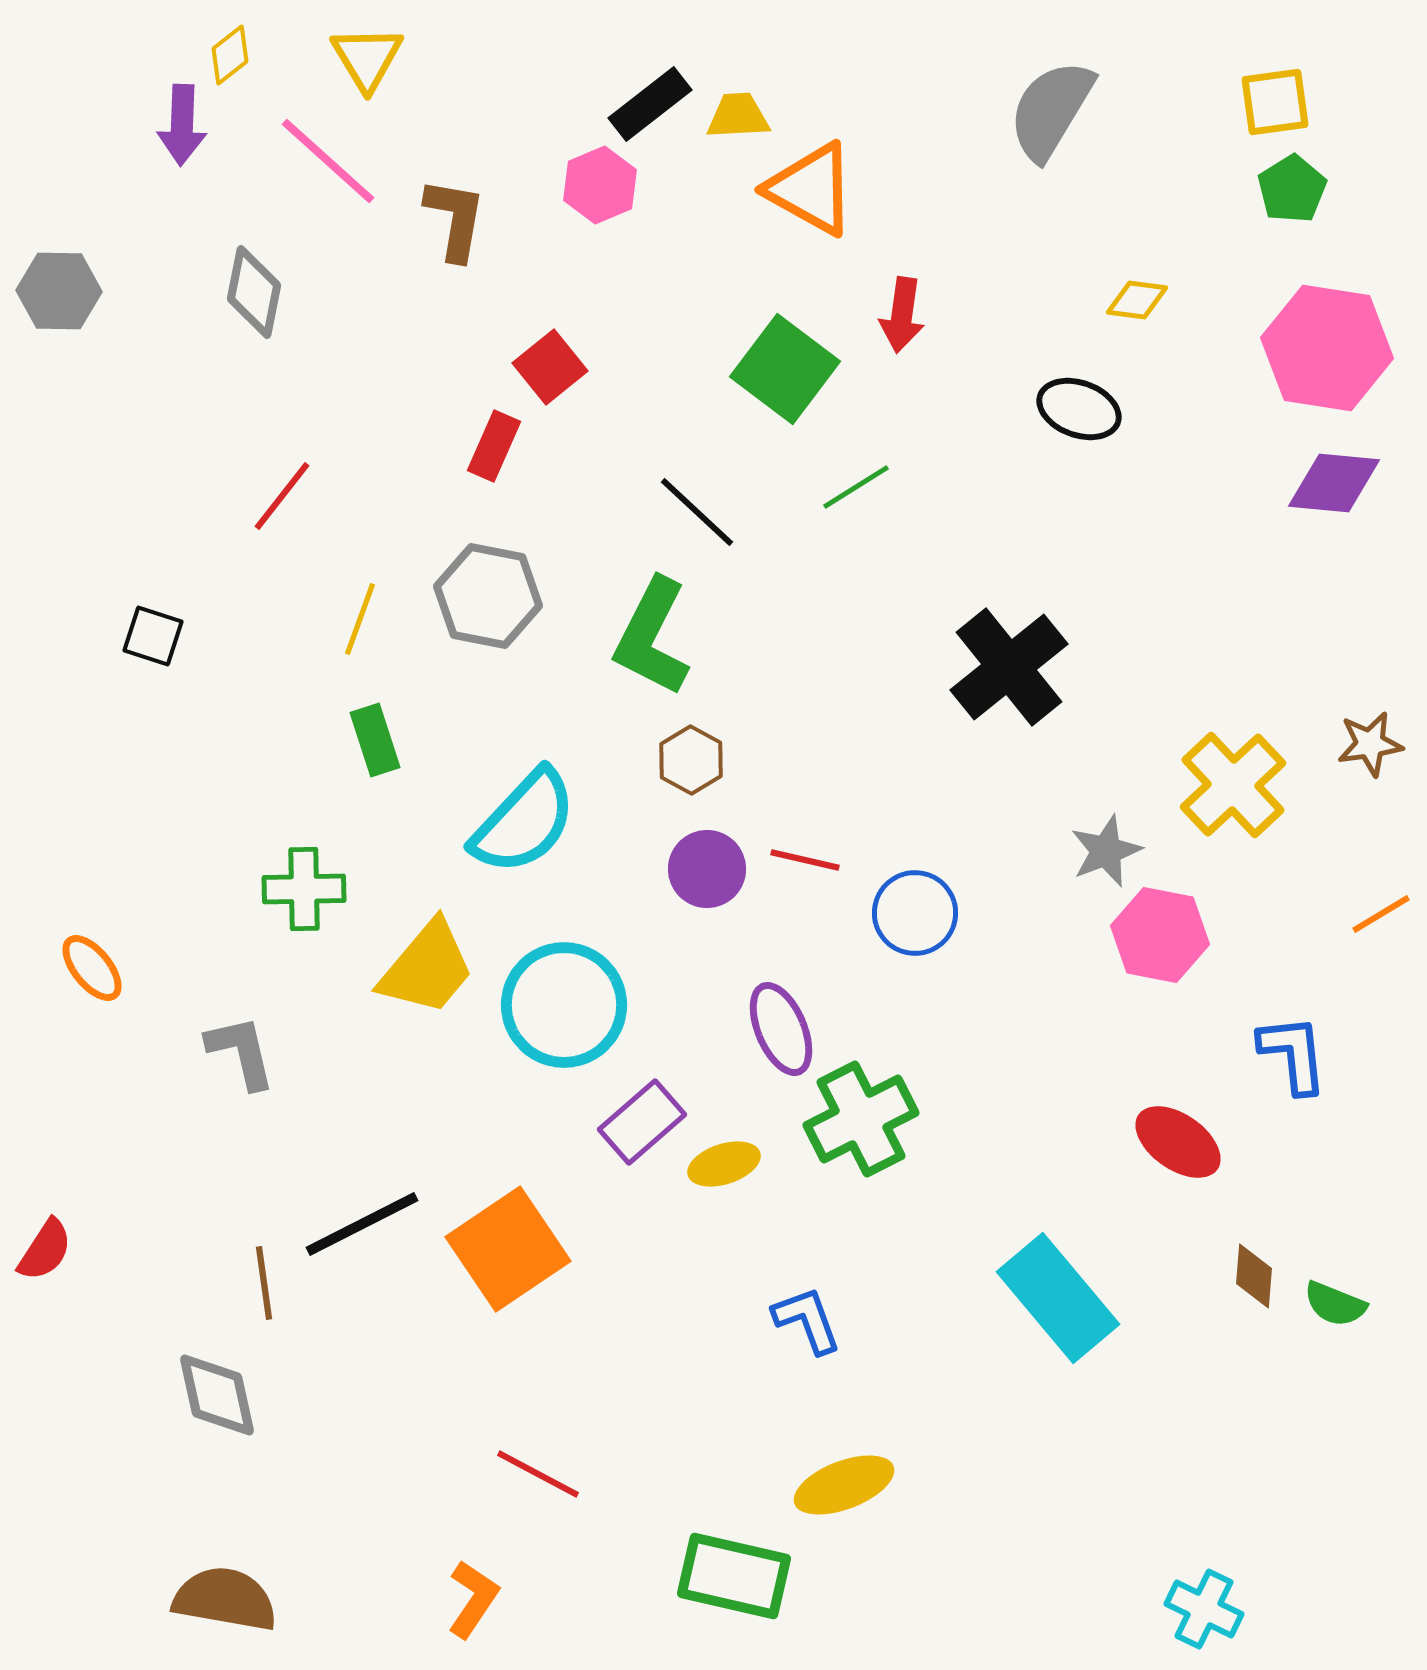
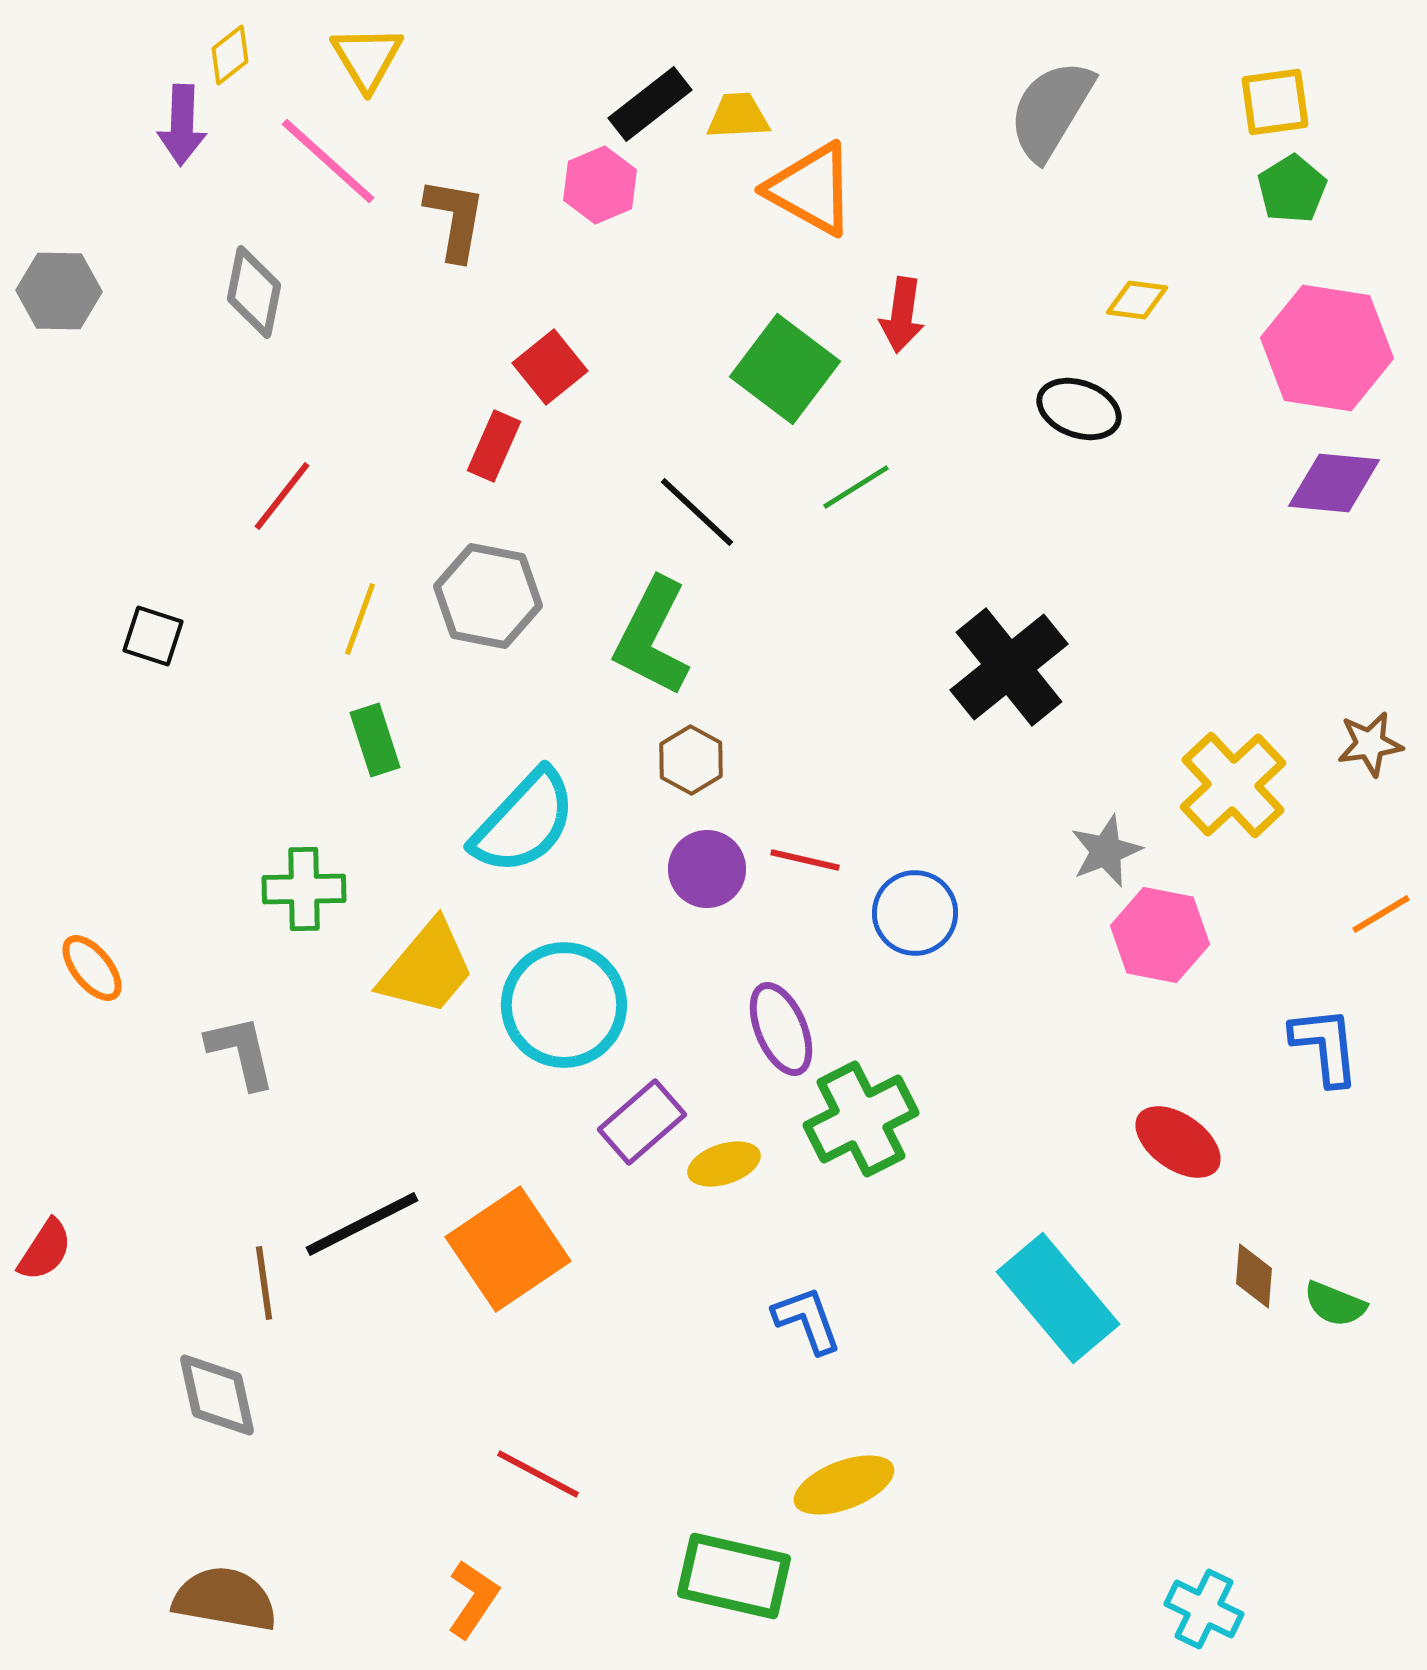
blue L-shape at (1293, 1054): moved 32 px right, 8 px up
